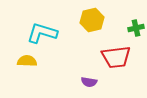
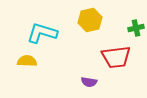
yellow hexagon: moved 2 px left
